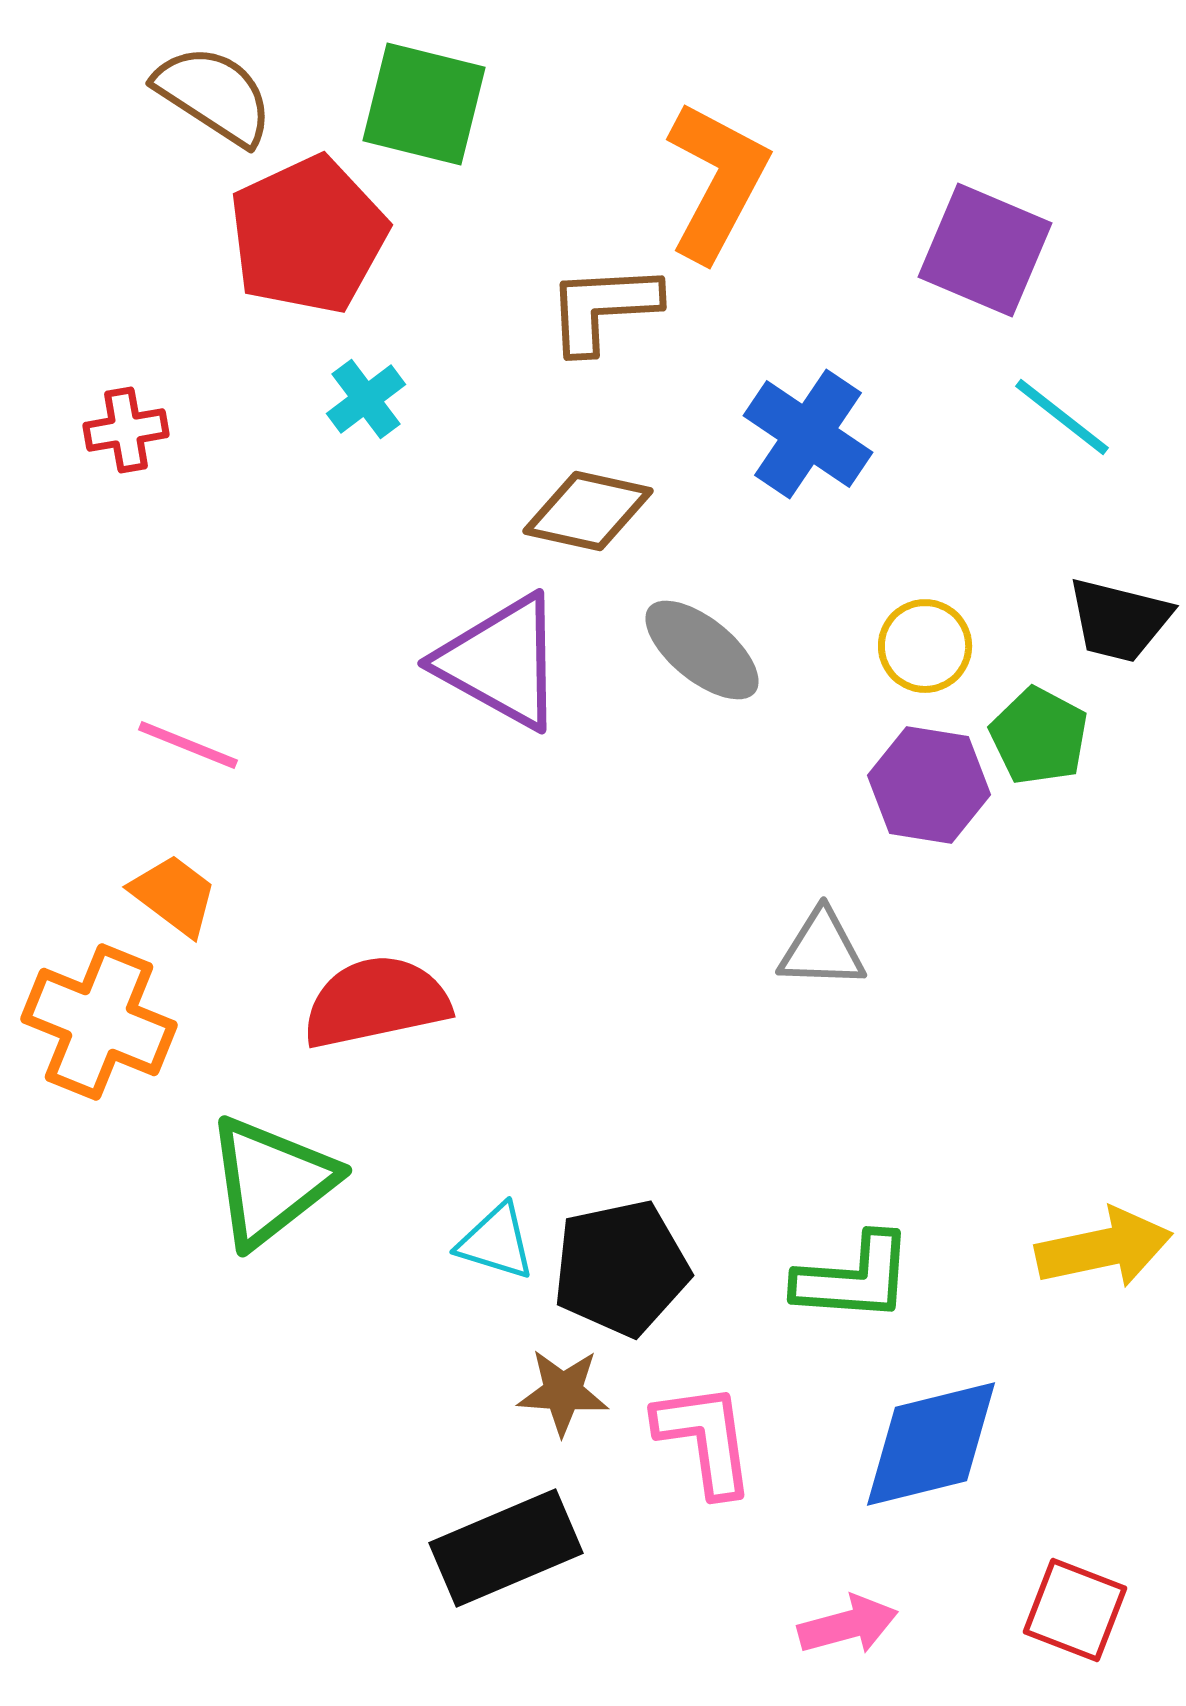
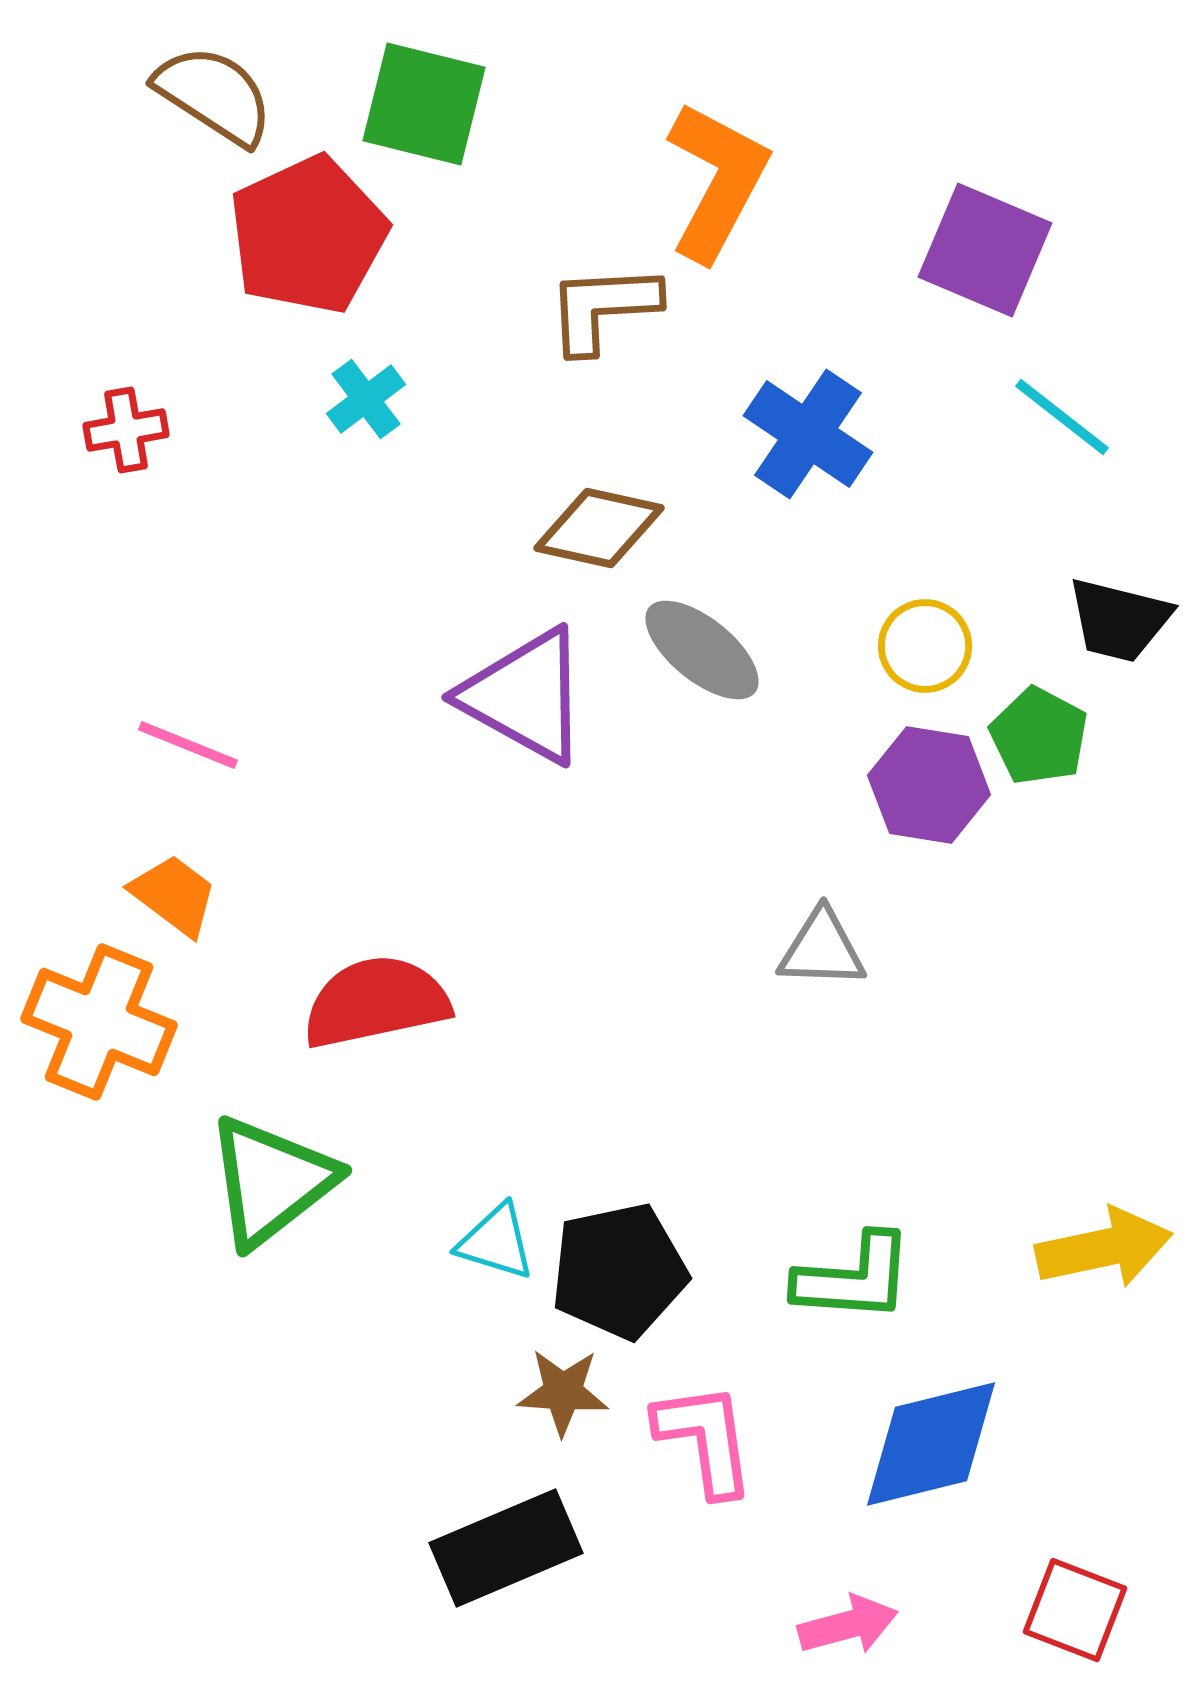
brown diamond: moved 11 px right, 17 px down
purple triangle: moved 24 px right, 34 px down
black pentagon: moved 2 px left, 3 px down
